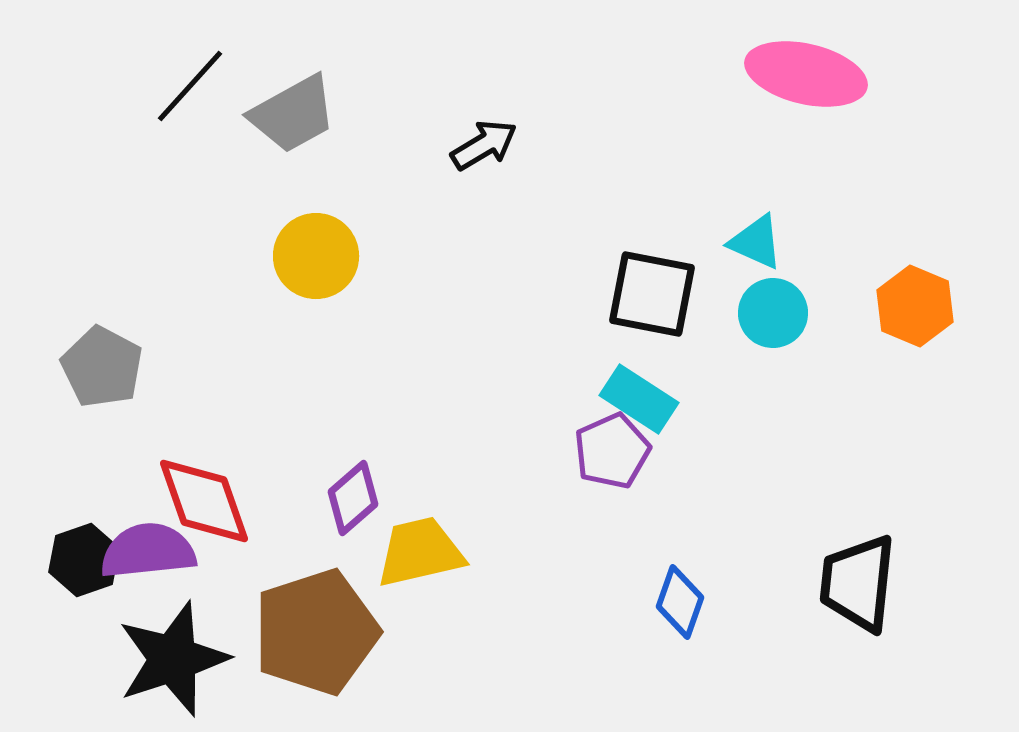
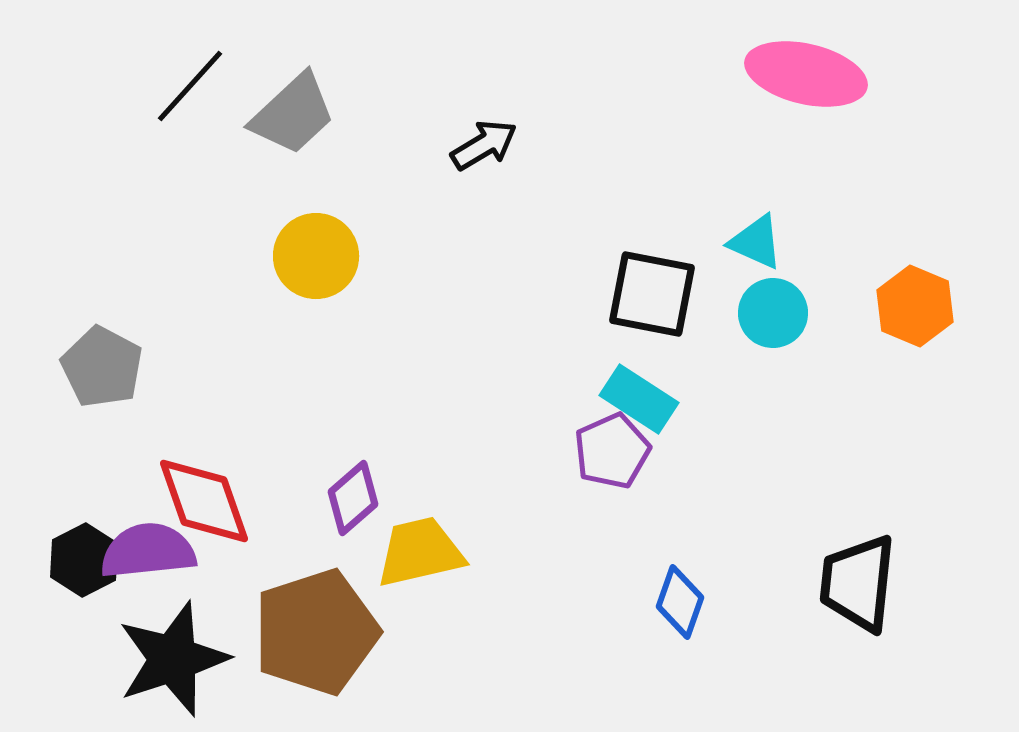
gray trapezoid: rotated 14 degrees counterclockwise
black hexagon: rotated 8 degrees counterclockwise
